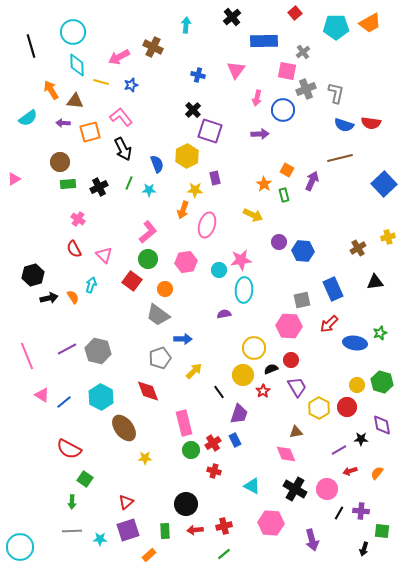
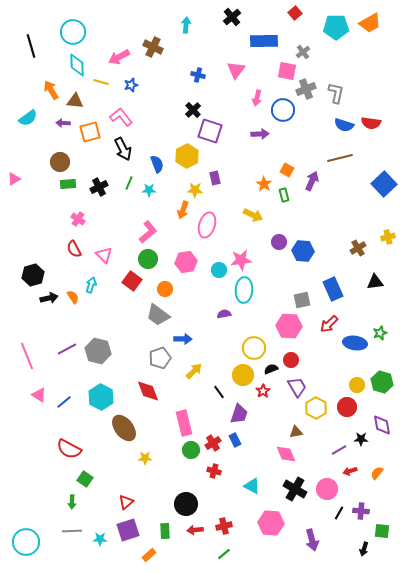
pink triangle at (42, 395): moved 3 px left
yellow hexagon at (319, 408): moved 3 px left
cyan circle at (20, 547): moved 6 px right, 5 px up
